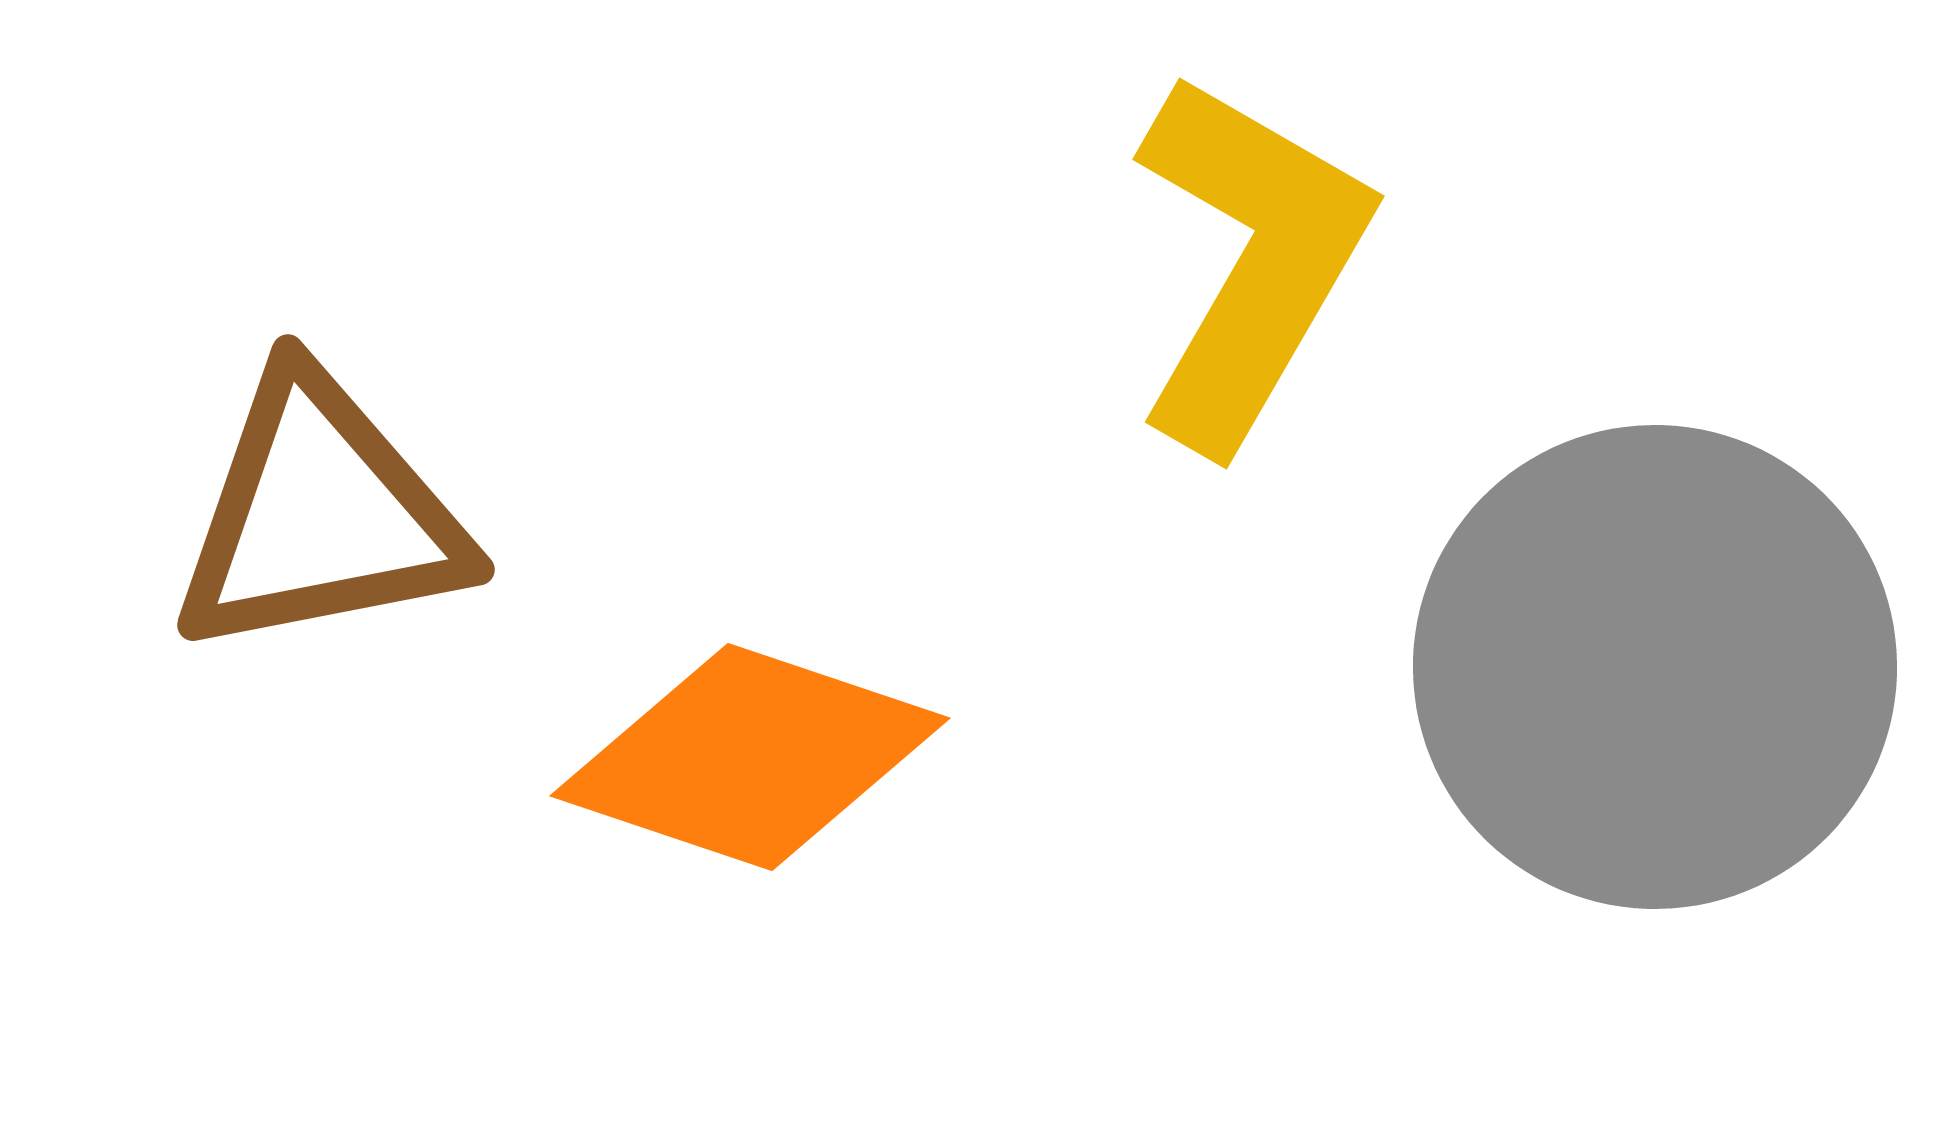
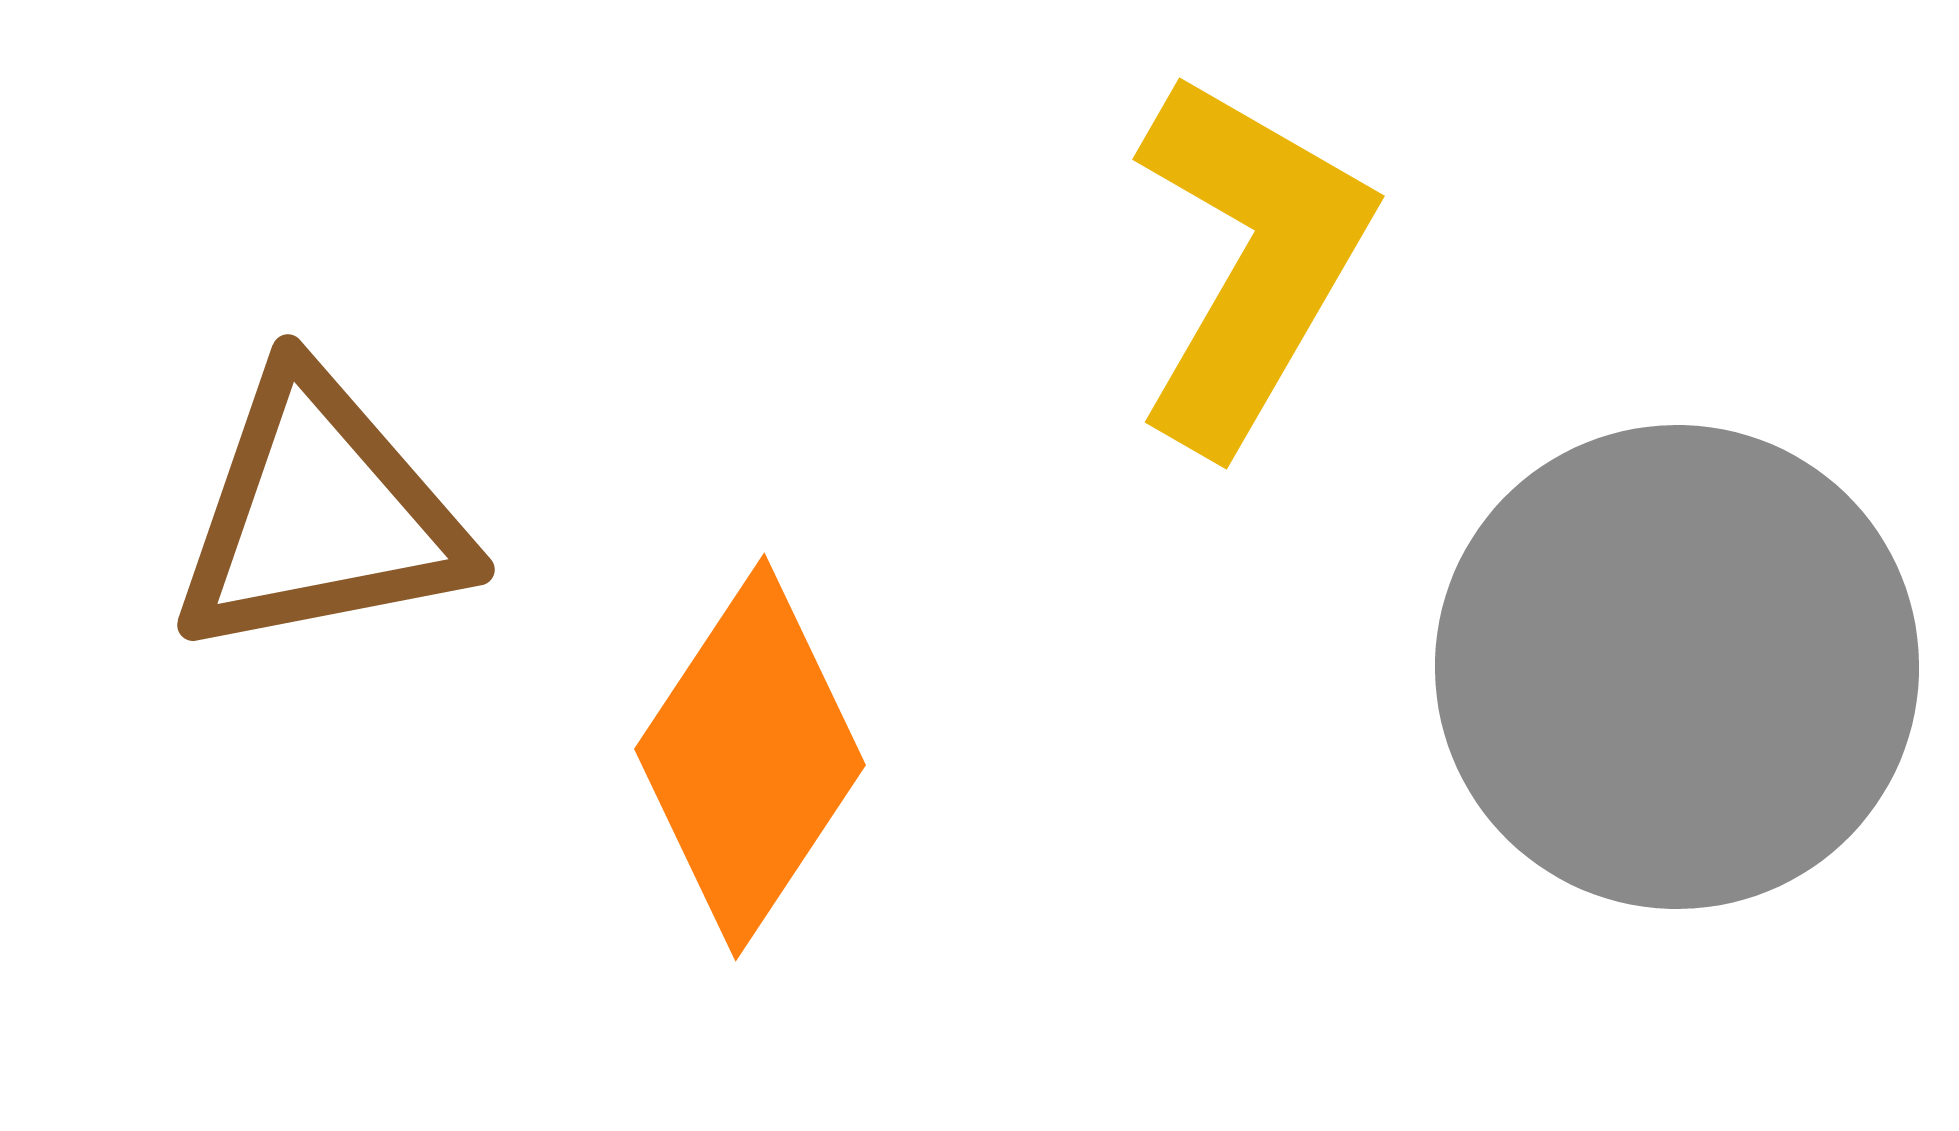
gray circle: moved 22 px right
orange diamond: rotated 75 degrees counterclockwise
